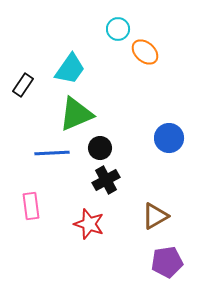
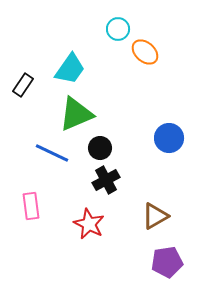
blue line: rotated 28 degrees clockwise
red star: rotated 8 degrees clockwise
